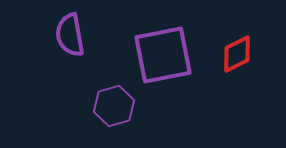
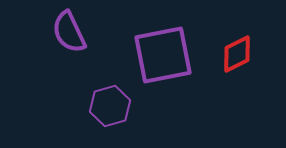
purple semicircle: moved 1 px left, 3 px up; rotated 15 degrees counterclockwise
purple hexagon: moved 4 px left
